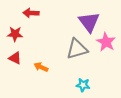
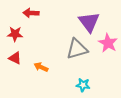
pink star: moved 2 px right, 1 px down
